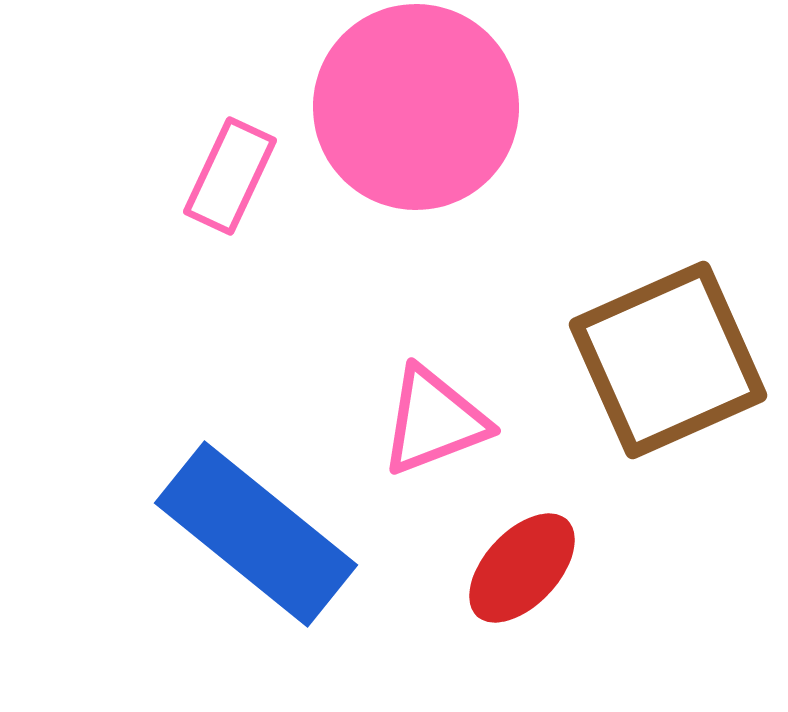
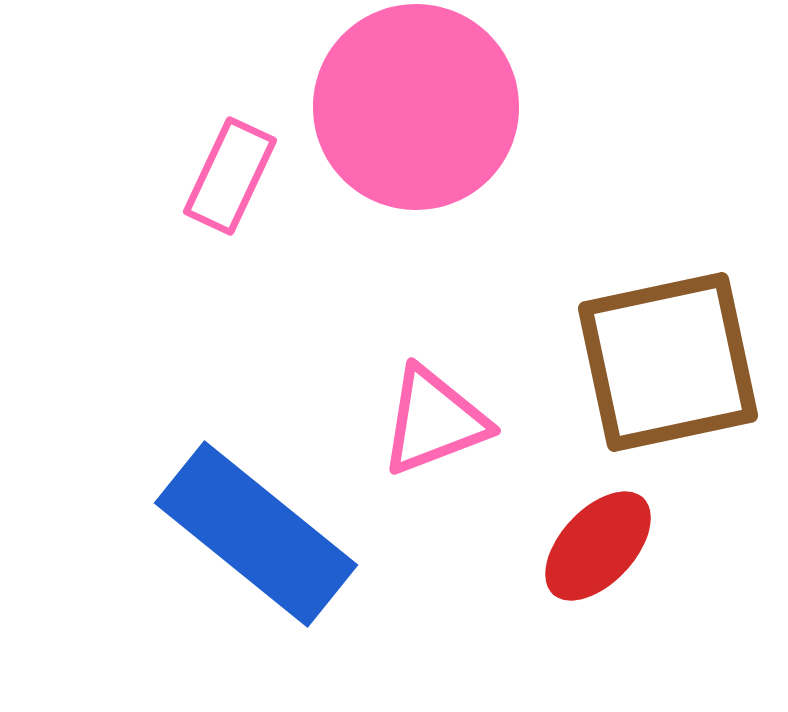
brown square: moved 2 px down; rotated 12 degrees clockwise
red ellipse: moved 76 px right, 22 px up
